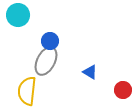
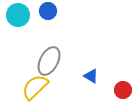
blue circle: moved 2 px left, 30 px up
gray ellipse: moved 3 px right
blue triangle: moved 1 px right, 4 px down
yellow semicircle: moved 8 px right, 4 px up; rotated 40 degrees clockwise
